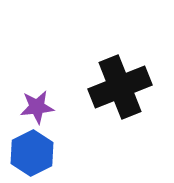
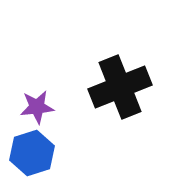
blue hexagon: rotated 9 degrees clockwise
